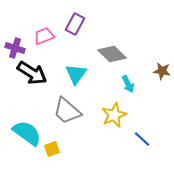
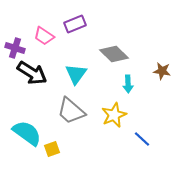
purple rectangle: rotated 40 degrees clockwise
pink trapezoid: rotated 125 degrees counterclockwise
gray diamond: moved 2 px right
cyan arrow: rotated 24 degrees clockwise
gray trapezoid: moved 4 px right
